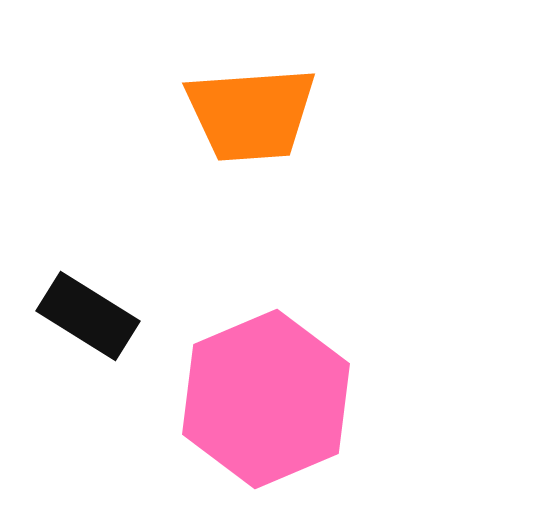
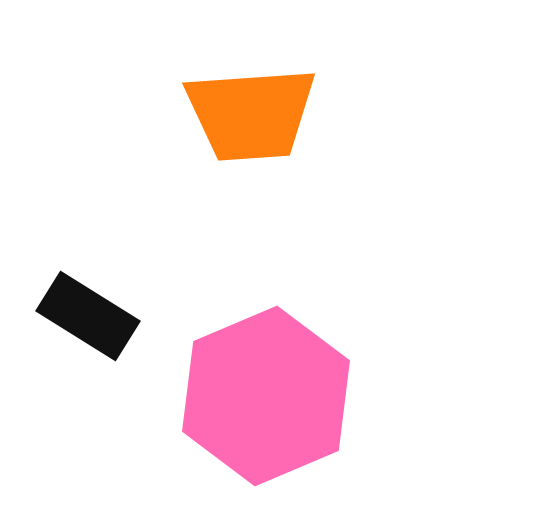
pink hexagon: moved 3 px up
